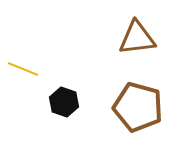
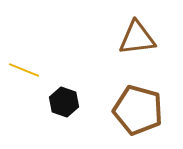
yellow line: moved 1 px right, 1 px down
brown pentagon: moved 3 px down
